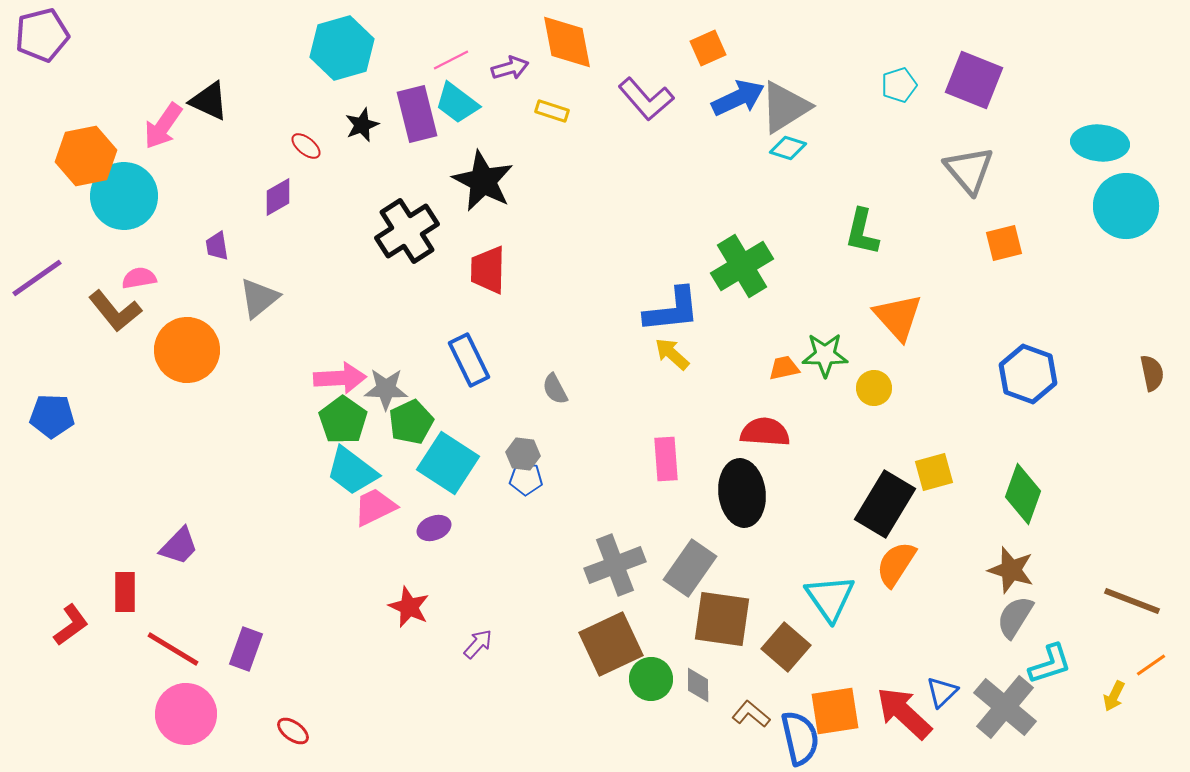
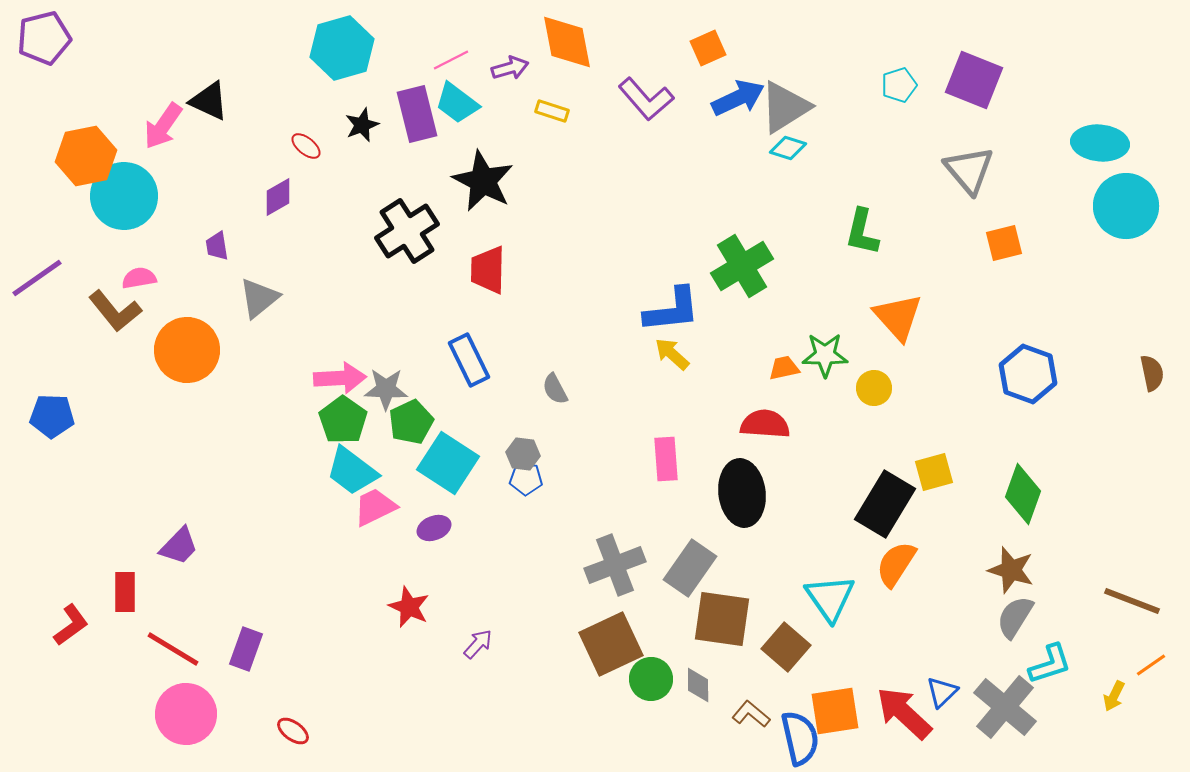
purple pentagon at (42, 35): moved 2 px right, 3 px down
red semicircle at (765, 432): moved 8 px up
